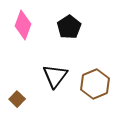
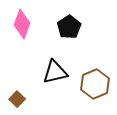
pink diamond: moved 1 px left, 1 px up
black triangle: moved 4 px up; rotated 40 degrees clockwise
